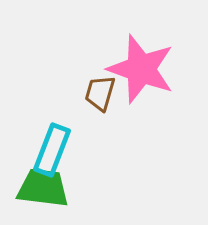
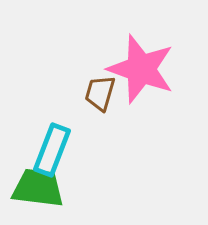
green trapezoid: moved 5 px left
